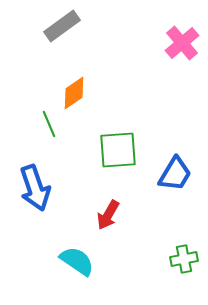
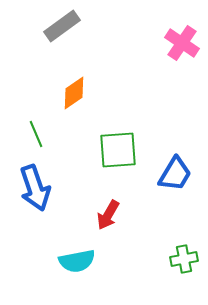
pink cross: rotated 16 degrees counterclockwise
green line: moved 13 px left, 10 px down
cyan semicircle: rotated 135 degrees clockwise
